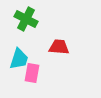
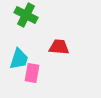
green cross: moved 4 px up
